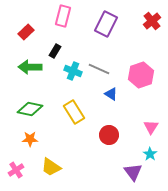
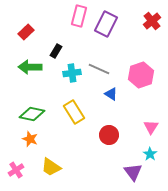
pink rectangle: moved 16 px right
black rectangle: moved 1 px right
cyan cross: moved 1 px left, 2 px down; rotated 30 degrees counterclockwise
green diamond: moved 2 px right, 5 px down
orange star: rotated 21 degrees clockwise
